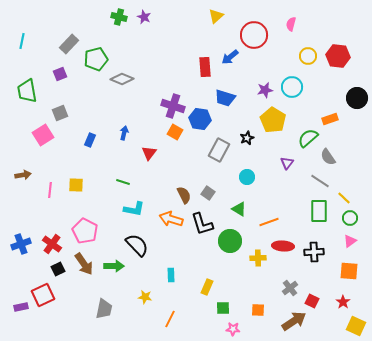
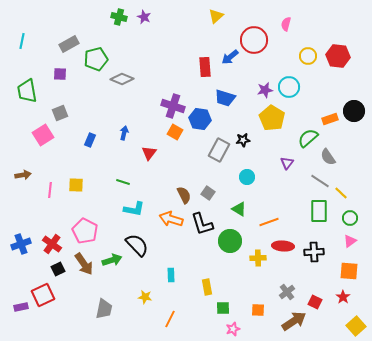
pink semicircle at (291, 24): moved 5 px left
red circle at (254, 35): moved 5 px down
gray rectangle at (69, 44): rotated 18 degrees clockwise
purple square at (60, 74): rotated 24 degrees clockwise
cyan circle at (292, 87): moved 3 px left
black circle at (357, 98): moved 3 px left, 13 px down
yellow pentagon at (273, 120): moved 1 px left, 2 px up
black star at (247, 138): moved 4 px left, 2 px down; rotated 16 degrees clockwise
yellow line at (344, 198): moved 3 px left, 5 px up
green arrow at (114, 266): moved 2 px left, 6 px up; rotated 18 degrees counterclockwise
yellow rectangle at (207, 287): rotated 35 degrees counterclockwise
gray cross at (290, 288): moved 3 px left, 4 px down
red square at (312, 301): moved 3 px right, 1 px down
red star at (343, 302): moved 5 px up
yellow square at (356, 326): rotated 24 degrees clockwise
pink star at (233, 329): rotated 24 degrees counterclockwise
